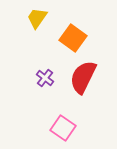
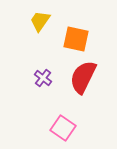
yellow trapezoid: moved 3 px right, 3 px down
orange square: moved 3 px right, 1 px down; rotated 24 degrees counterclockwise
purple cross: moved 2 px left
